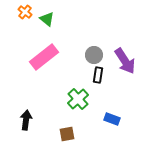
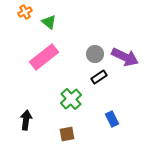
orange cross: rotated 24 degrees clockwise
green triangle: moved 2 px right, 3 px down
gray circle: moved 1 px right, 1 px up
purple arrow: moved 4 px up; rotated 32 degrees counterclockwise
black rectangle: moved 1 px right, 2 px down; rotated 49 degrees clockwise
green cross: moved 7 px left
blue rectangle: rotated 42 degrees clockwise
